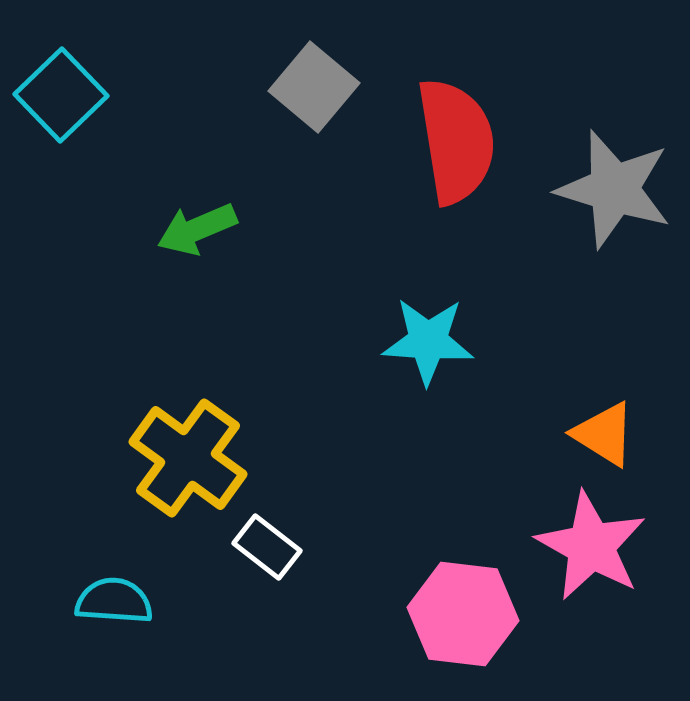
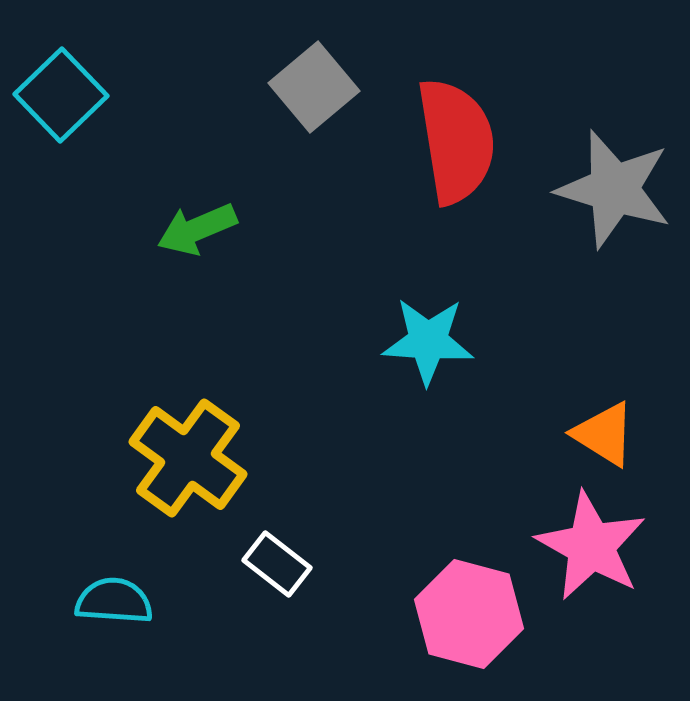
gray square: rotated 10 degrees clockwise
white rectangle: moved 10 px right, 17 px down
pink hexagon: moved 6 px right; rotated 8 degrees clockwise
